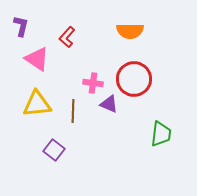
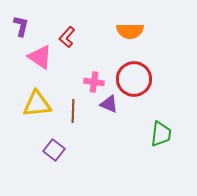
pink triangle: moved 3 px right, 2 px up
pink cross: moved 1 px right, 1 px up
